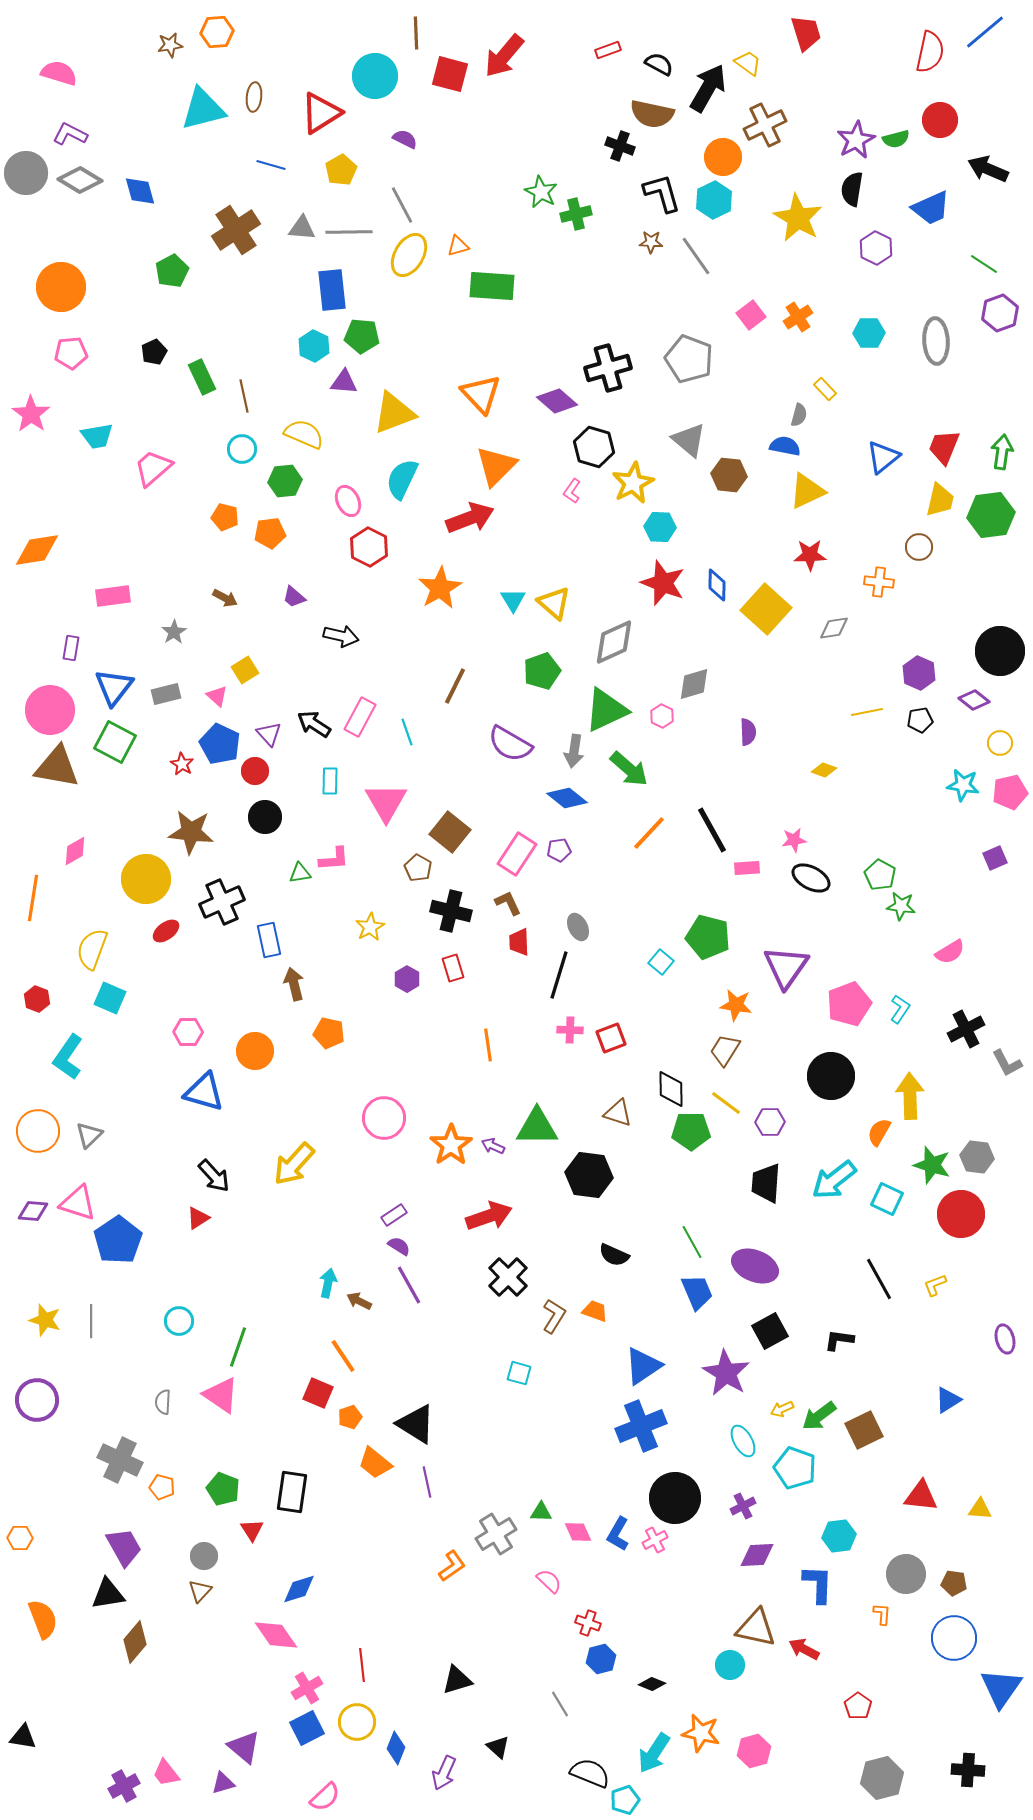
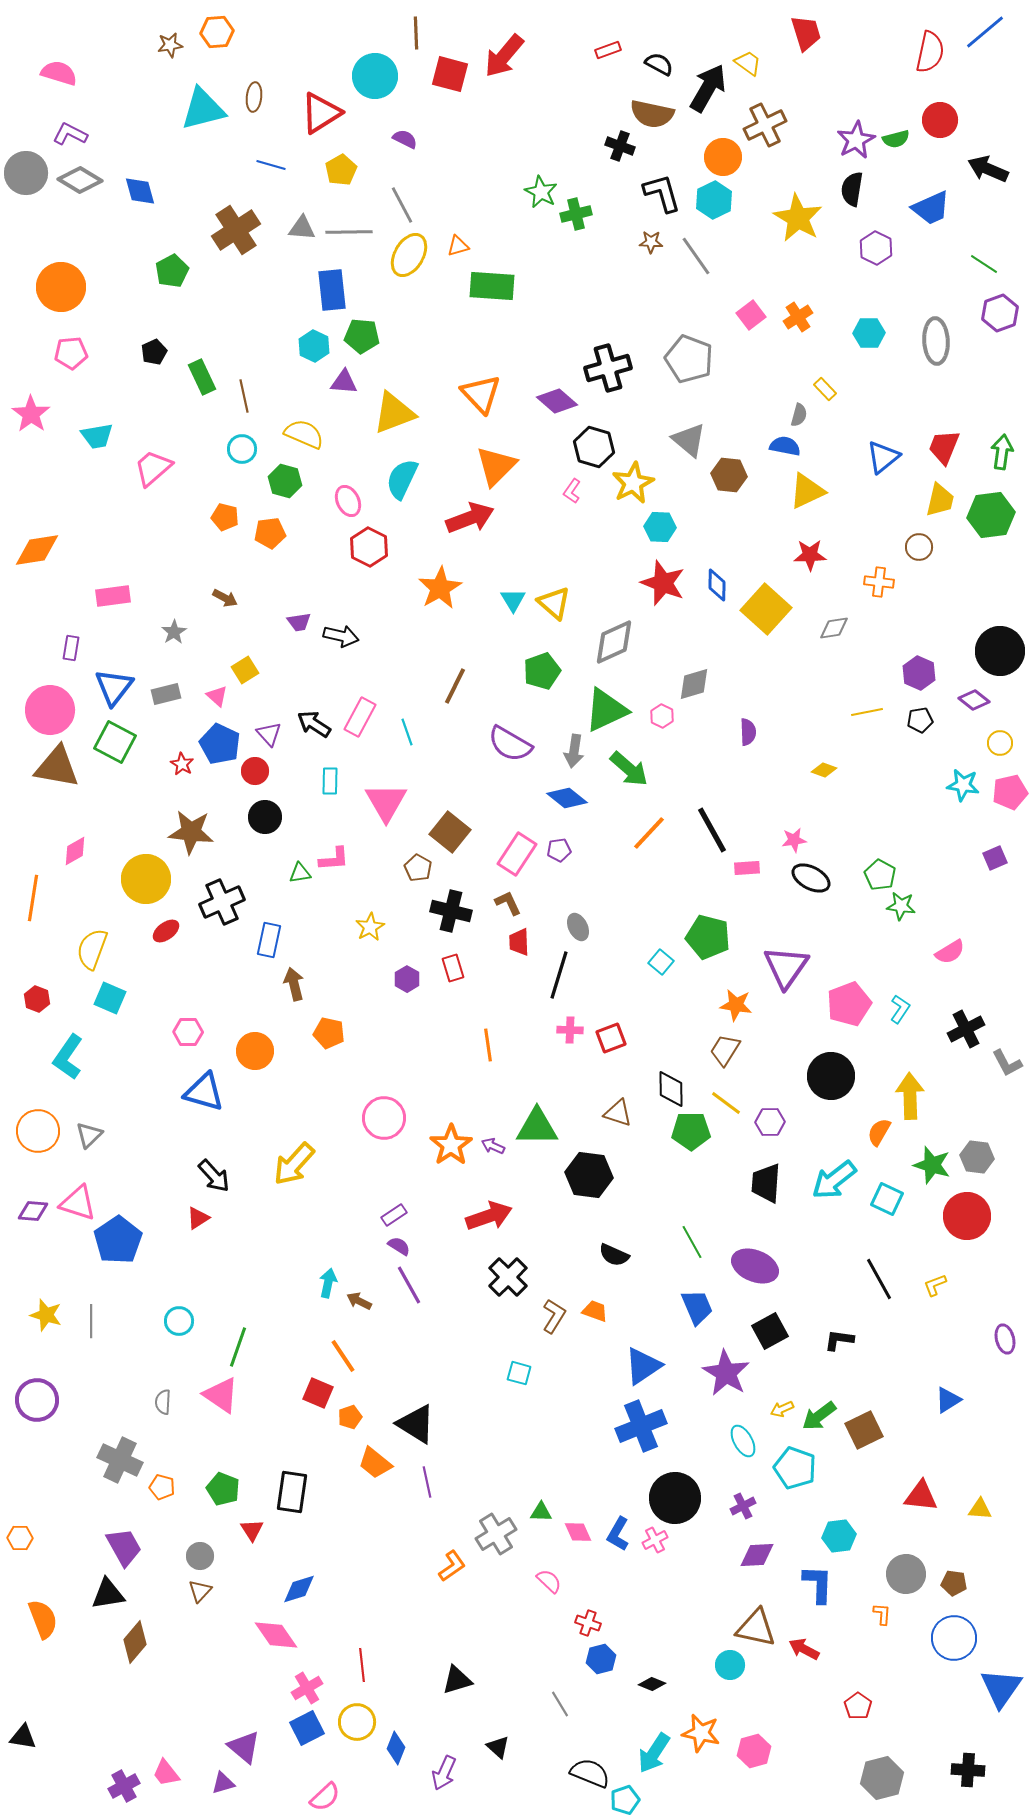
green hexagon at (285, 481): rotated 20 degrees clockwise
purple trapezoid at (294, 597): moved 5 px right, 25 px down; rotated 50 degrees counterclockwise
blue rectangle at (269, 940): rotated 24 degrees clockwise
red circle at (961, 1214): moved 6 px right, 2 px down
blue trapezoid at (697, 1292): moved 15 px down
yellow star at (45, 1320): moved 1 px right, 5 px up
gray circle at (204, 1556): moved 4 px left
